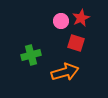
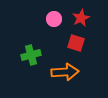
pink circle: moved 7 px left, 2 px up
orange arrow: rotated 12 degrees clockwise
